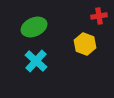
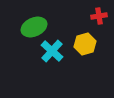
yellow hexagon: rotated 25 degrees clockwise
cyan cross: moved 16 px right, 10 px up
